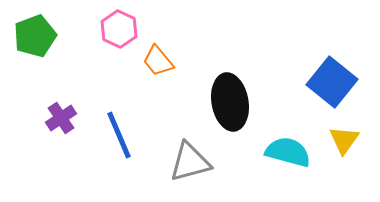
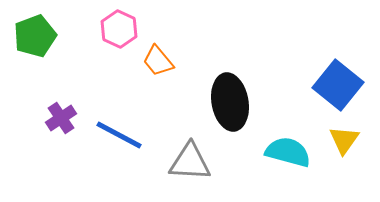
blue square: moved 6 px right, 3 px down
blue line: rotated 39 degrees counterclockwise
gray triangle: rotated 18 degrees clockwise
